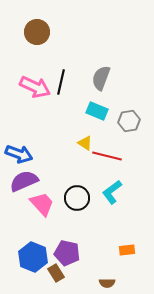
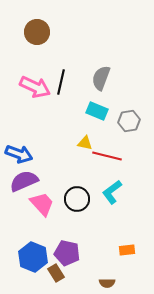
yellow triangle: rotated 21 degrees counterclockwise
black circle: moved 1 px down
